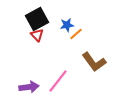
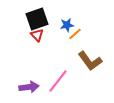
black square: rotated 10 degrees clockwise
orange line: moved 1 px left
brown L-shape: moved 4 px left, 1 px up
